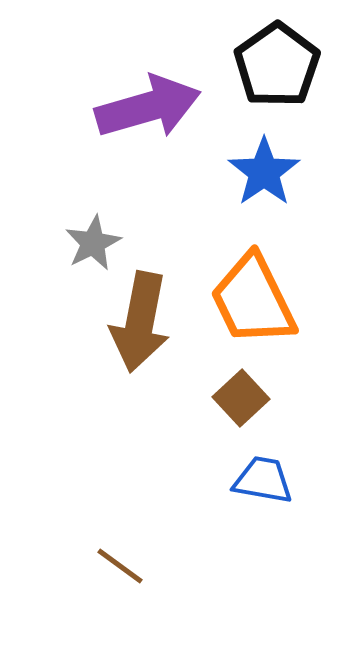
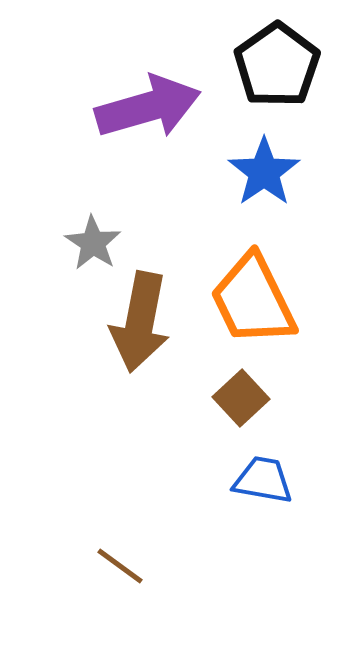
gray star: rotated 12 degrees counterclockwise
